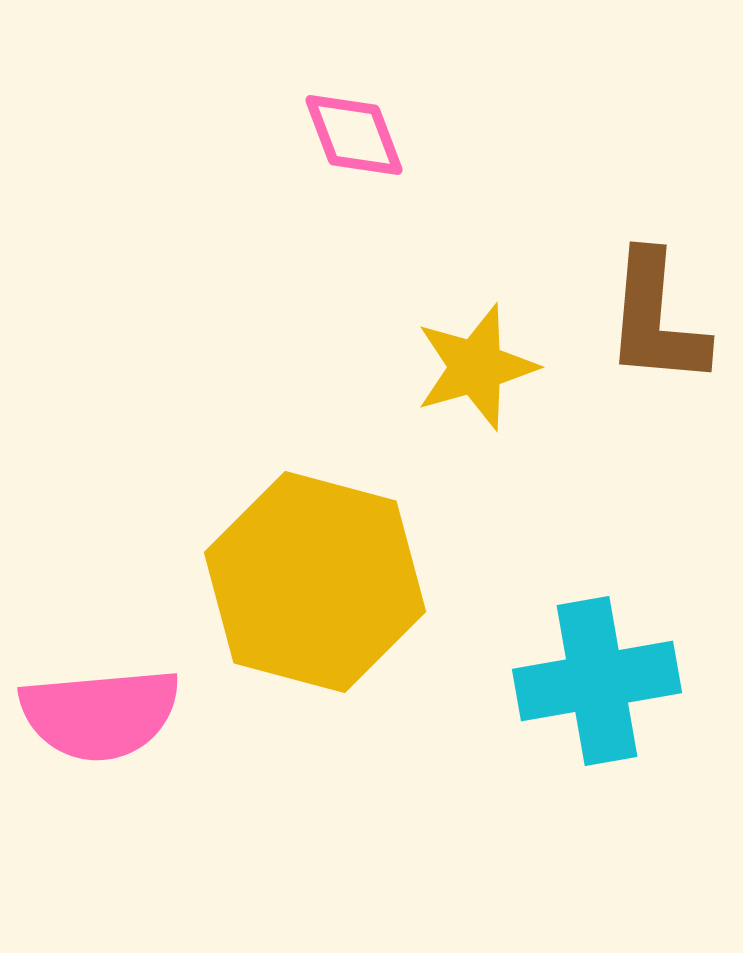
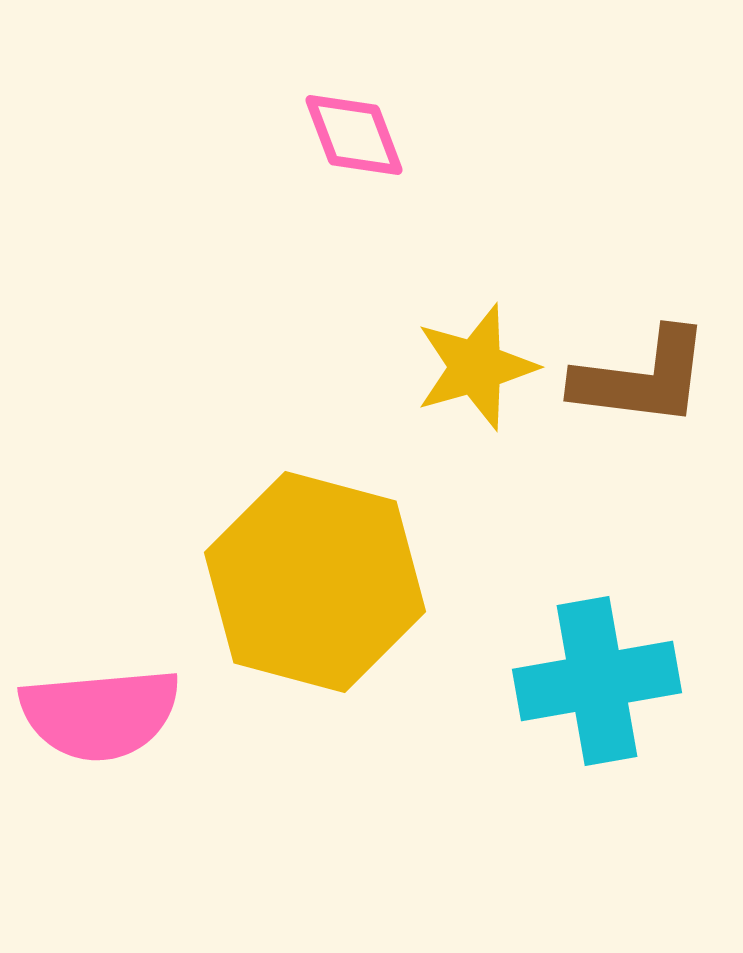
brown L-shape: moved 14 px left, 59 px down; rotated 88 degrees counterclockwise
